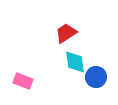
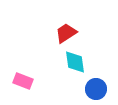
blue circle: moved 12 px down
